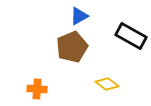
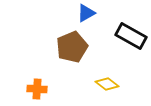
blue triangle: moved 7 px right, 3 px up
